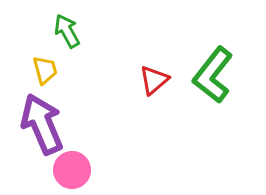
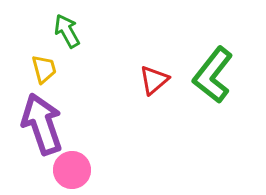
yellow trapezoid: moved 1 px left, 1 px up
purple arrow: rotated 4 degrees clockwise
